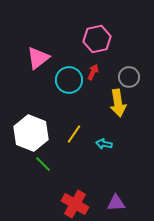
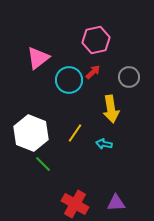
pink hexagon: moved 1 px left, 1 px down
red arrow: rotated 21 degrees clockwise
yellow arrow: moved 7 px left, 6 px down
yellow line: moved 1 px right, 1 px up
